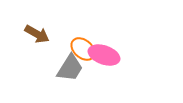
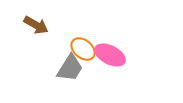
brown arrow: moved 1 px left, 9 px up
pink ellipse: moved 6 px right; rotated 8 degrees clockwise
